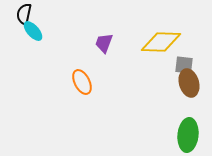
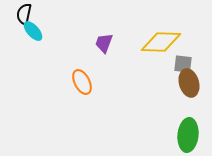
gray square: moved 1 px left, 1 px up
